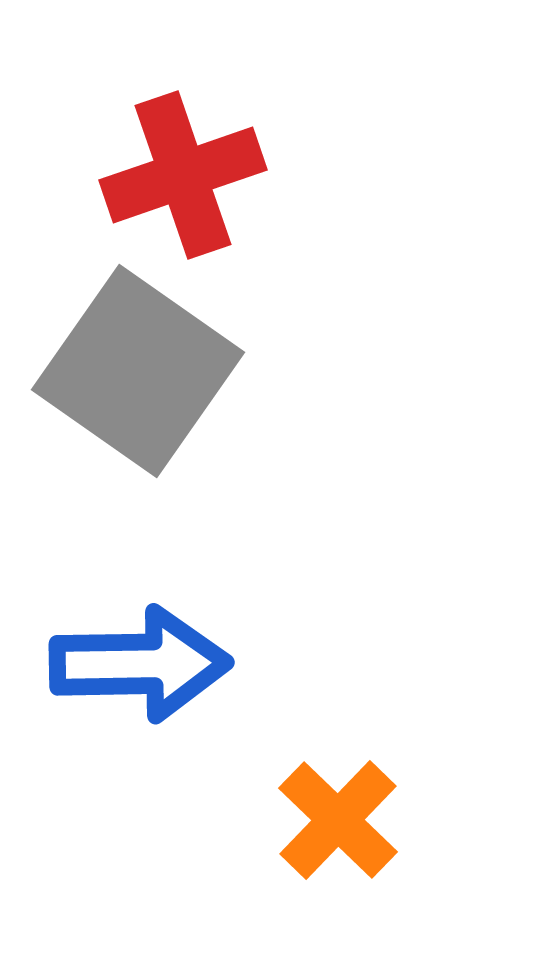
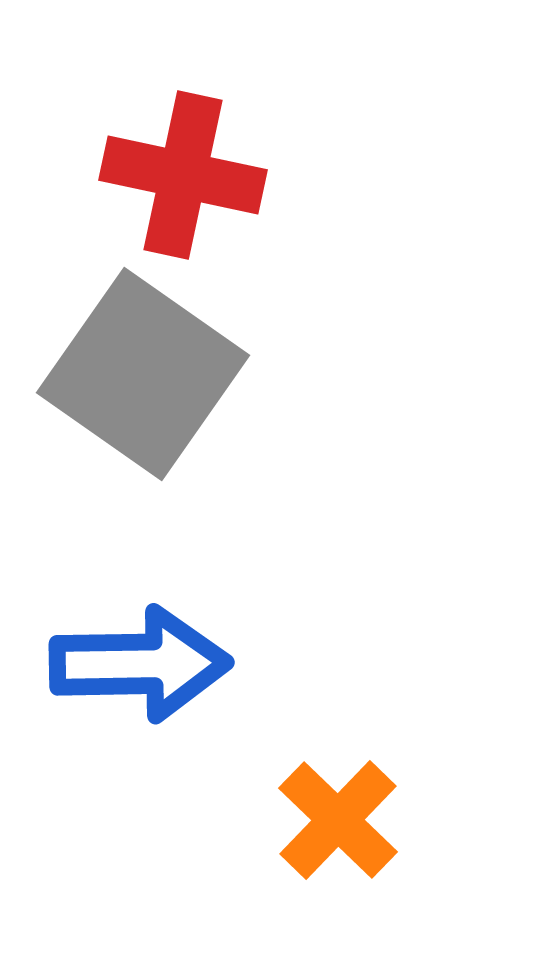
red cross: rotated 31 degrees clockwise
gray square: moved 5 px right, 3 px down
